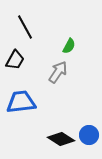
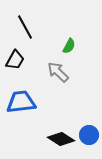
gray arrow: rotated 80 degrees counterclockwise
